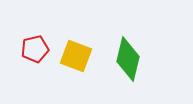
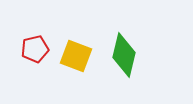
green diamond: moved 4 px left, 4 px up
